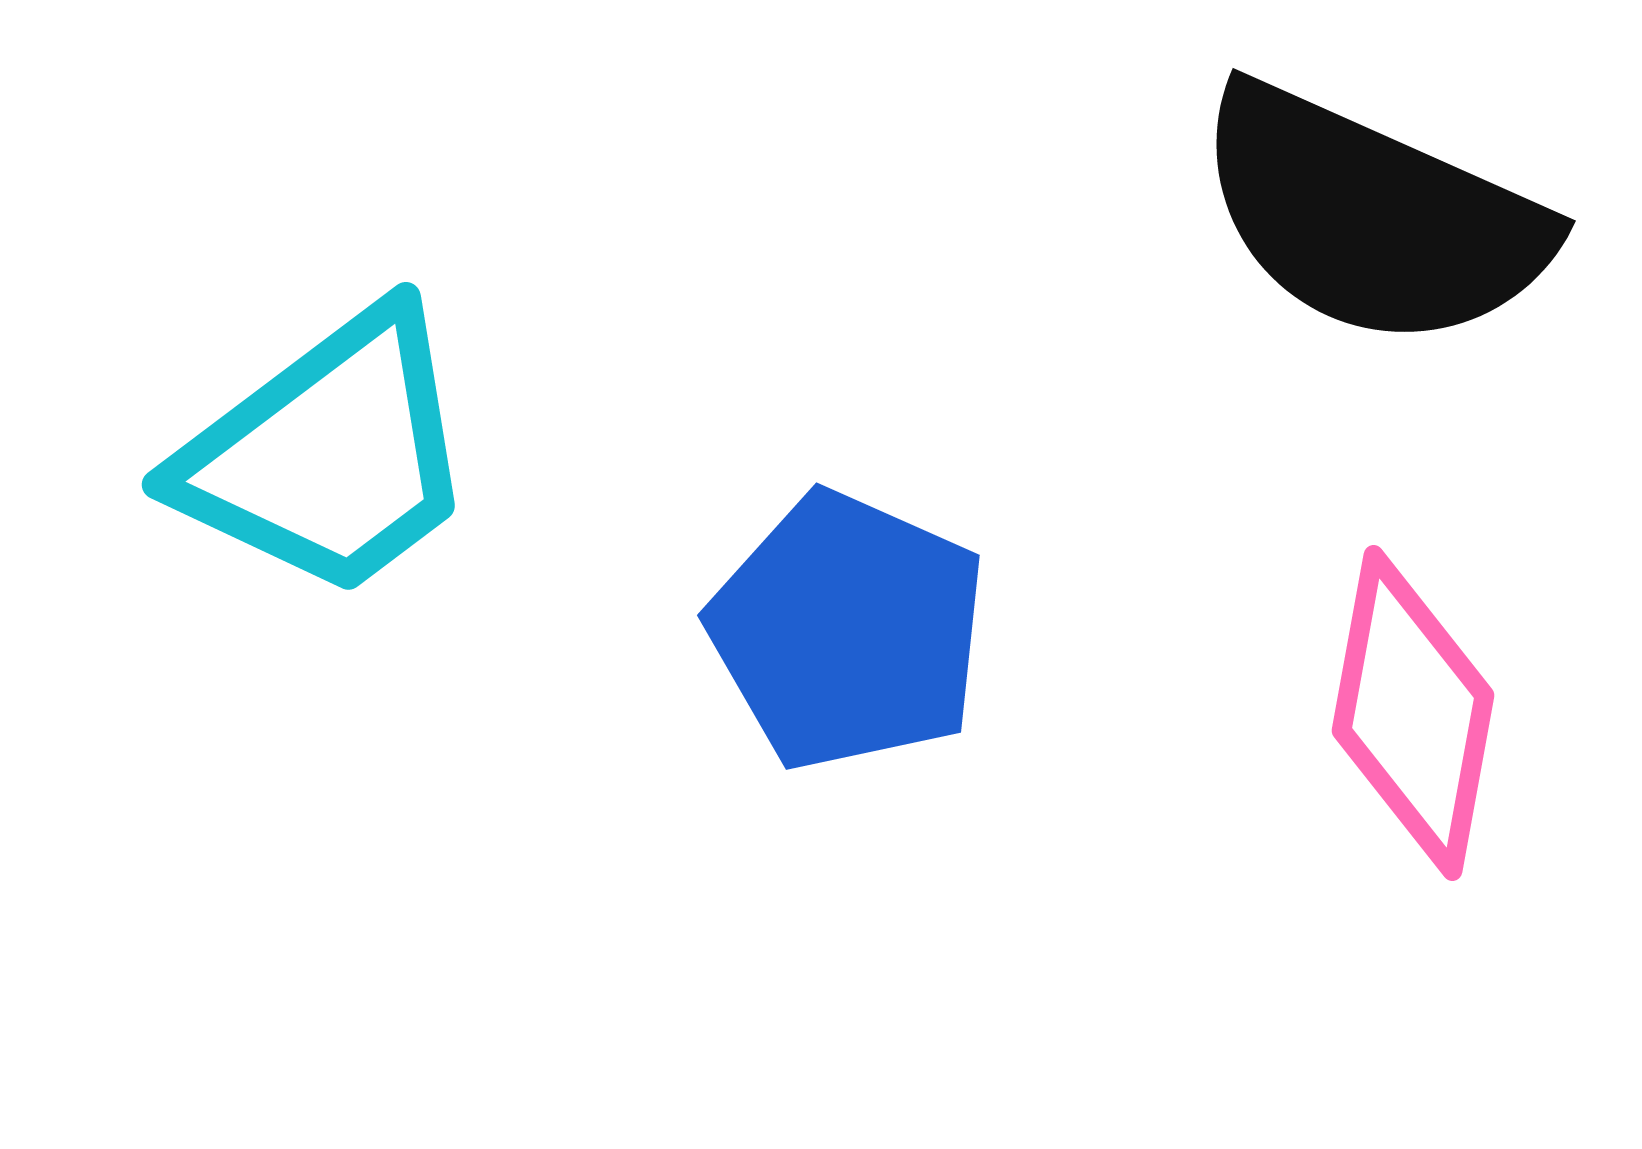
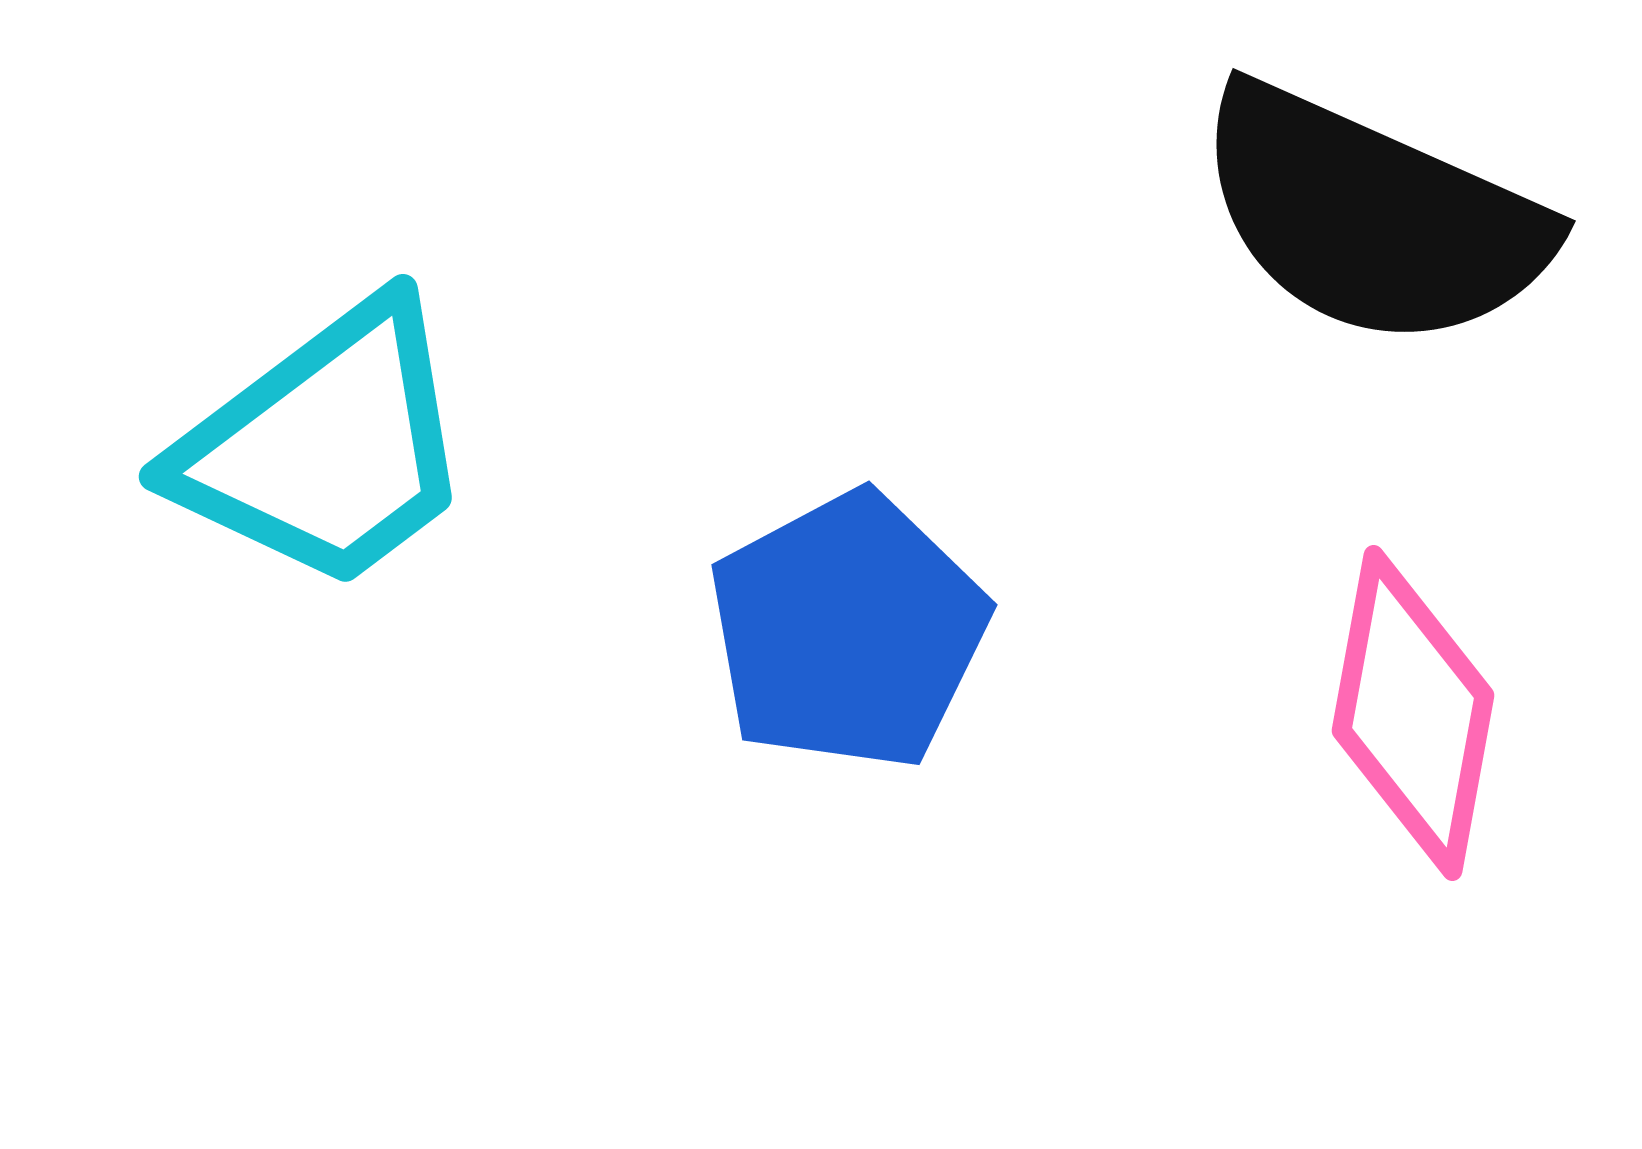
cyan trapezoid: moved 3 px left, 8 px up
blue pentagon: rotated 20 degrees clockwise
